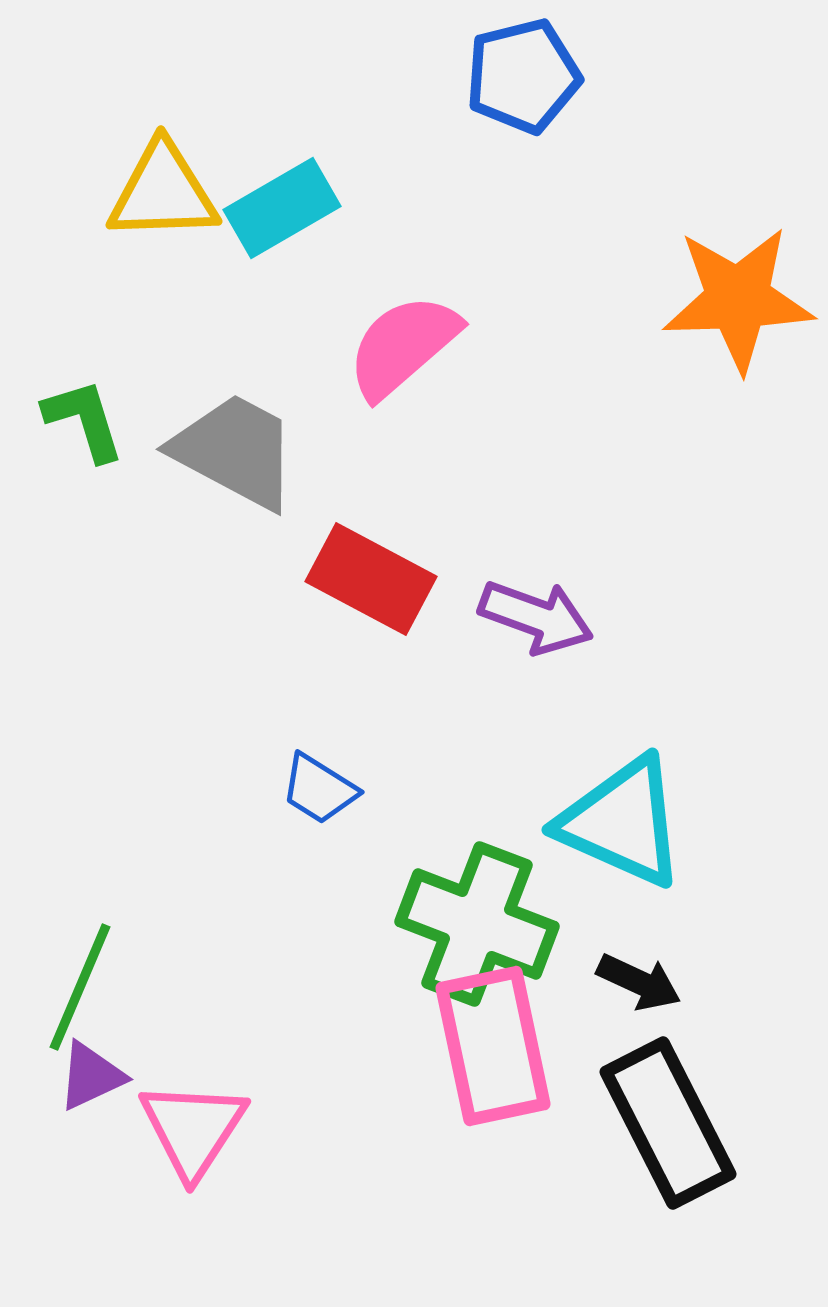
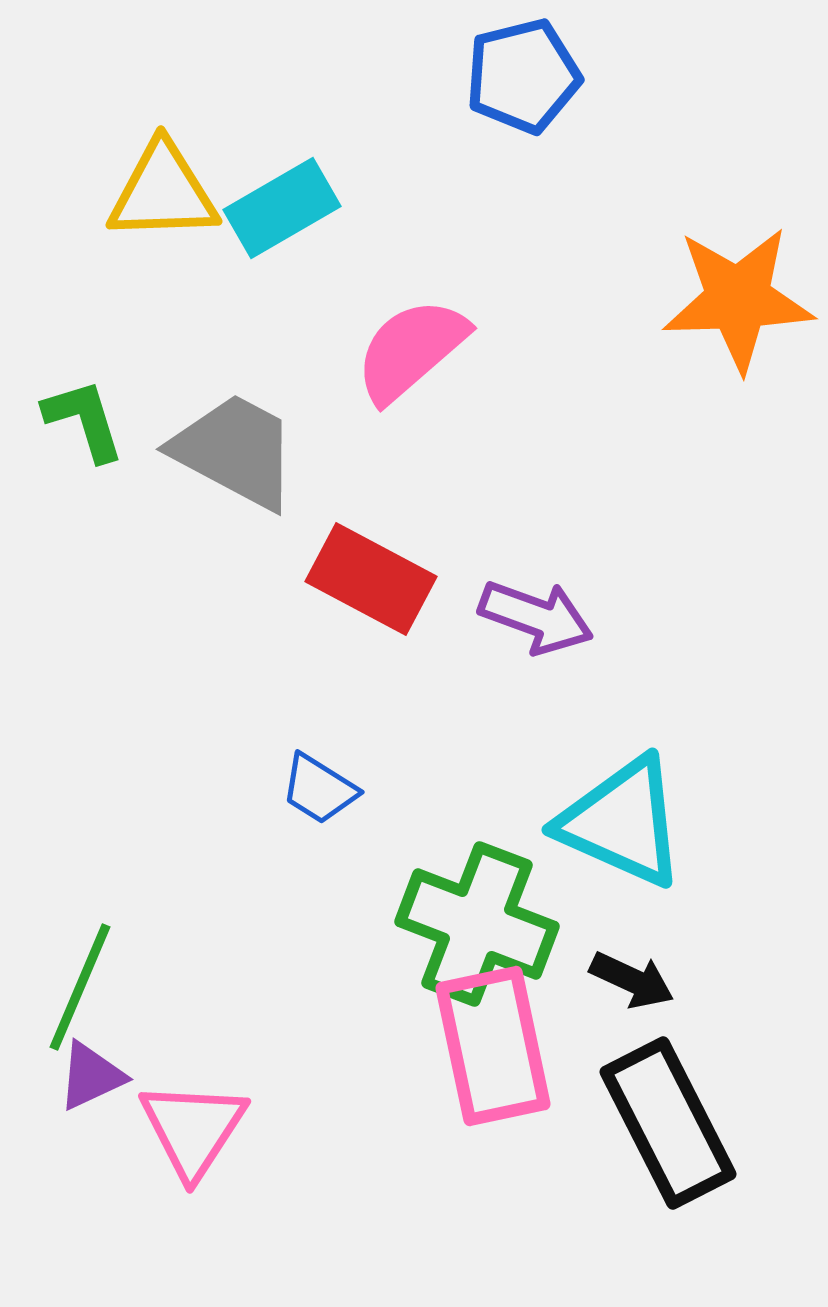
pink semicircle: moved 8 px right, 4 px down
black arrow: moved 7 px left, 2 px up
